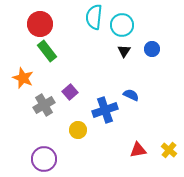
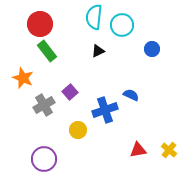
black triangle: moved 26 px left; rotated 32 degrees clockwise
